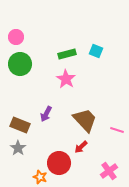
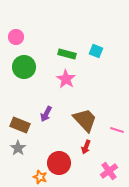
green rectangle: rotated 30 degrees clockwise
green circle: moved 4 px right, 3 px down
red arrow: moved 5 px right; rotated 24 degrees counterclockwise
